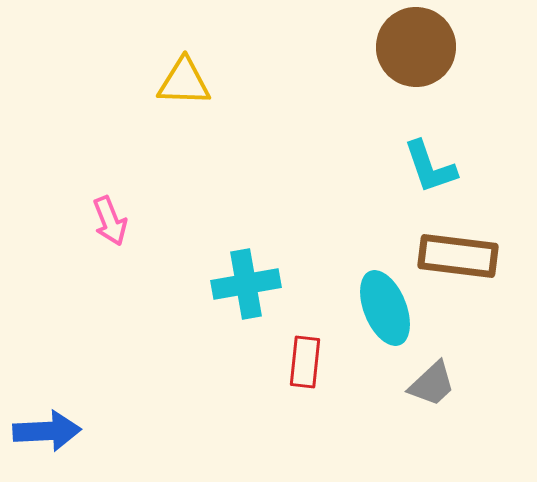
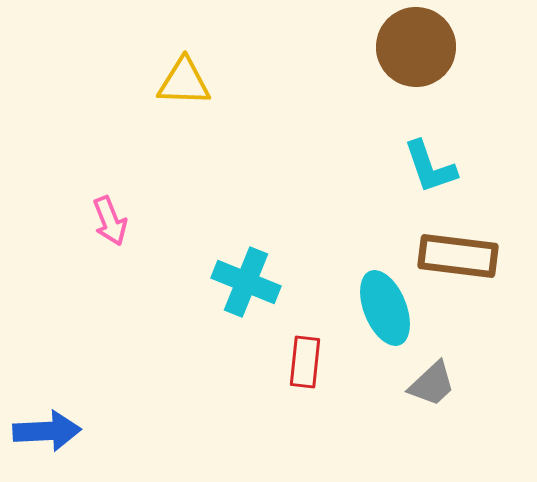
cyan cross: moved 2 px up; rotated 32 degrees clockwise
